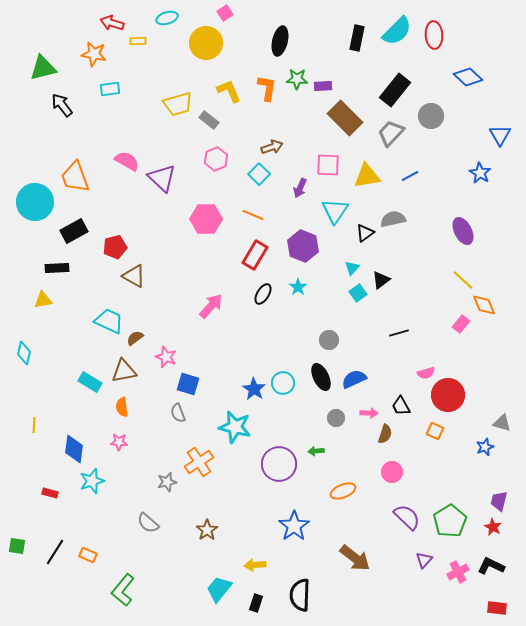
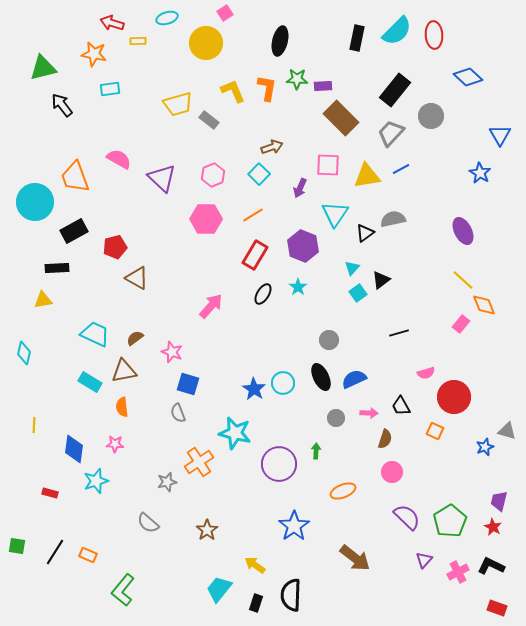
yellow L-shape at (229, 91): moved 4 px right
brown rectangle at (345, 118): moved 4 px left
pink hexagon at (216, 159): moved 3 px left, 16 px down
pink semicircle at (127, 161): moved 8 px left, 2 px up
blue line at (410, 176): moved 9 px left, 7 px up
cyan triangle at (335, 211): moved 3 px down
orange line at (253, 215): rotated 55 degrees counterclockwise
brown triangle at (134, 276): moved 3 px right, 2 px down
cyan trapezoid at (109, 321): moved 14 px left, 13 px down
pink star at (166, 357): moved 6 px right, 5 px up
red circle at (448, 395): moved 6 px right, 2 px down
gray triangle at (502, 423): moved 5 px right, 8 px down
cyan star at (235, 427): moved 6 px down
brown semicircle at (385, 434): moved 5 px down
pink star at (119, 442): moved 4 px left, 2 px down
green arrow at (316, 451): rotated 98 degrees clockwise
cyan star at (92, 481): moved 4 px right
yellow arrow at (255, 565): rotated 40 degrees clockwise
black semicircle at (300, 595): moved 9 px left
red rectangle at (497, 608): rotated 12 degrees clockwise
